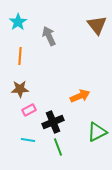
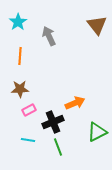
orange arrow: moved 5 px left, 7 px down
